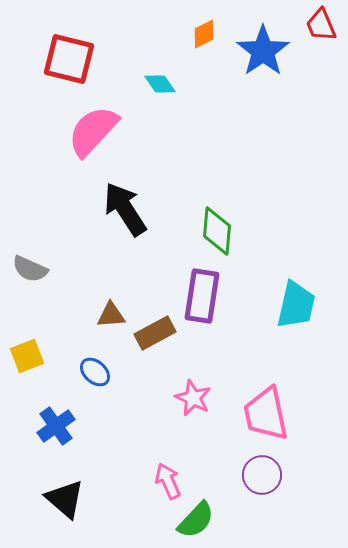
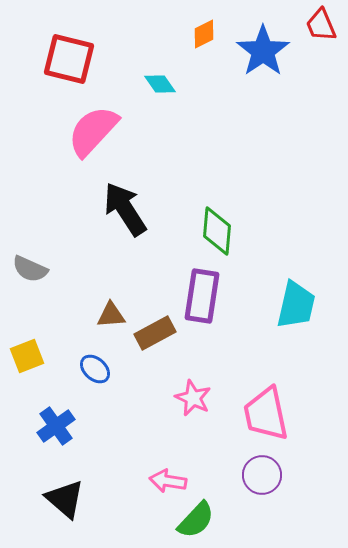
blue ellipse: moved 3 px up
pink arrow: rotated 57 degrees counterclockwise
